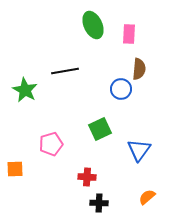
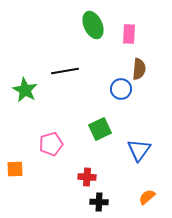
black cross: moved 1 px up
